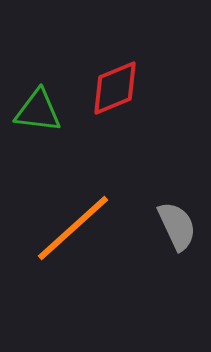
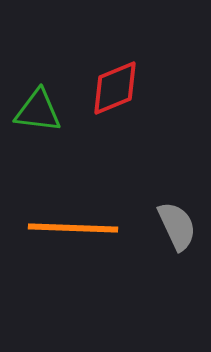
orange line: rotated 44 degrees clockwise
